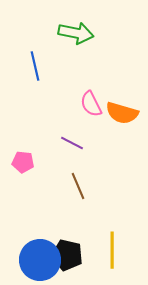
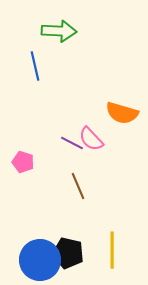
green arrow: moved 17 px left, 2 px up; rotated 8 degrees counterclockwise
pink semicircle: moved 35 px down; rotated 16 degrees counterclockwise
pink pentagon: rotated 10 degrees clockwise
black pentagon: moved 1 px right, 2 px up
